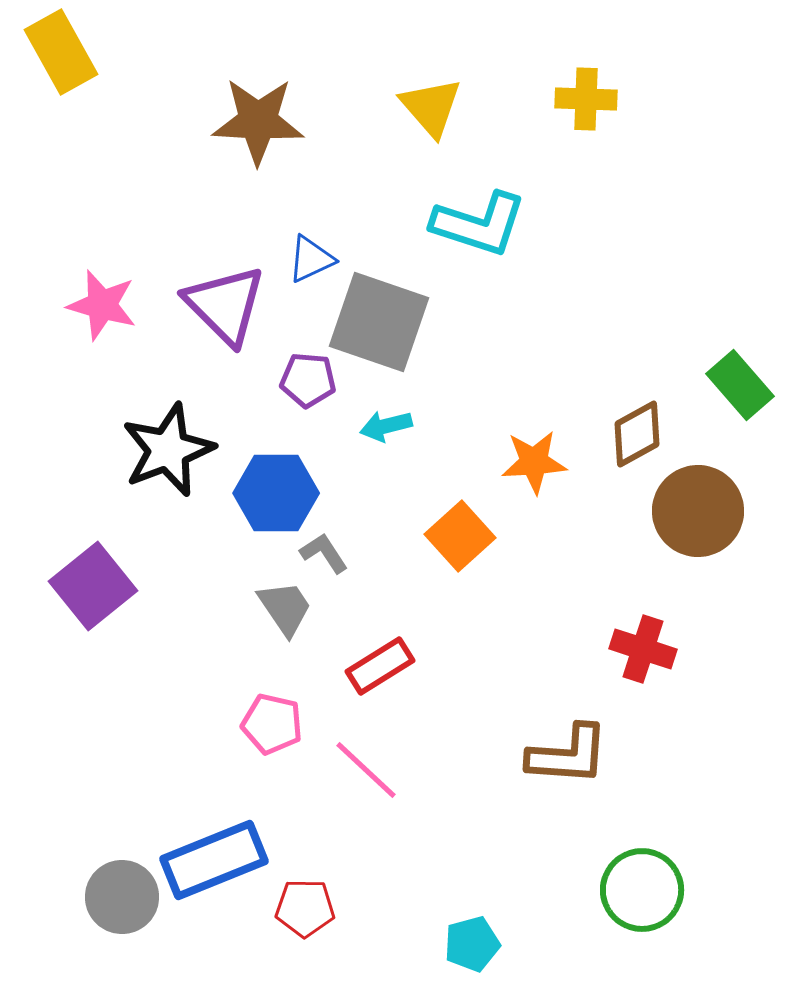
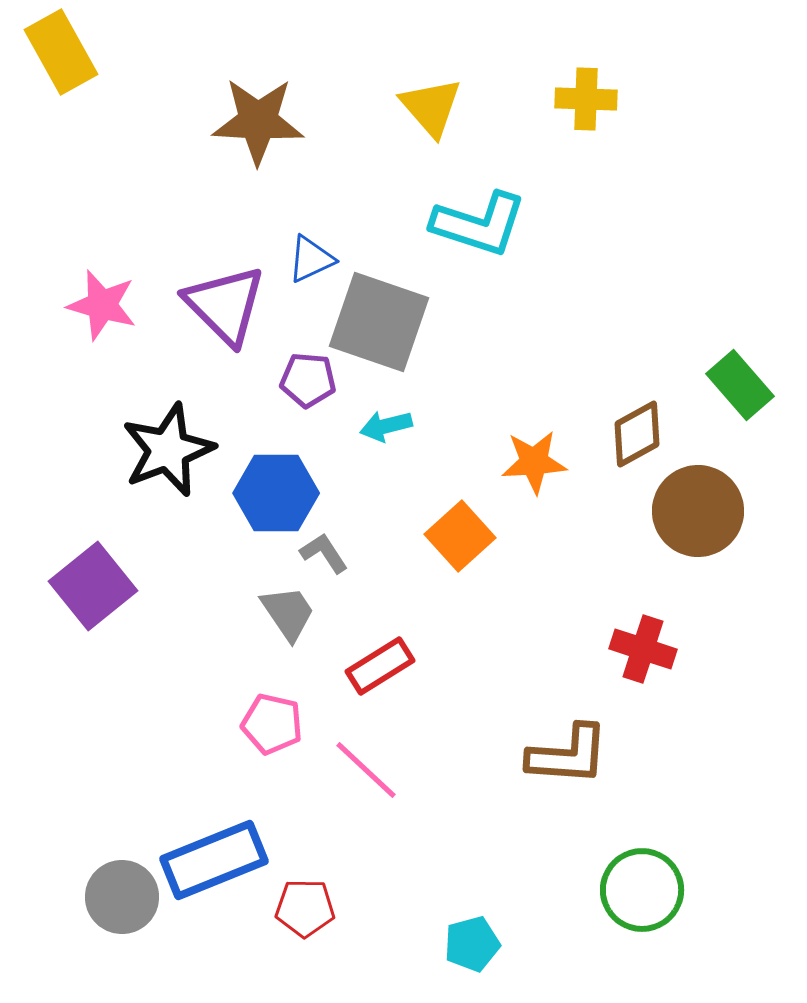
gray trapezoid: moved 3 px right, 5 px down
